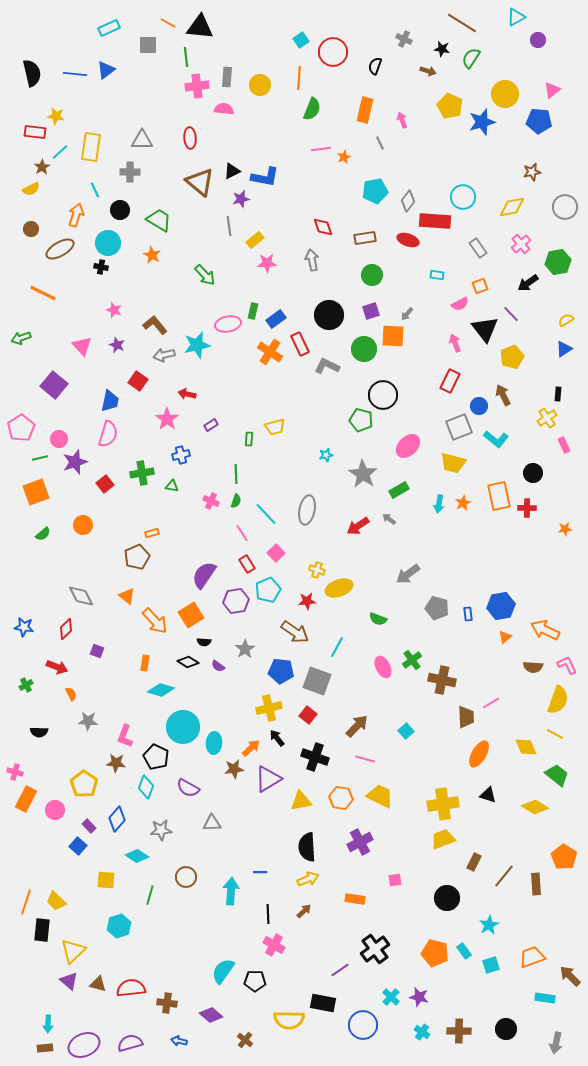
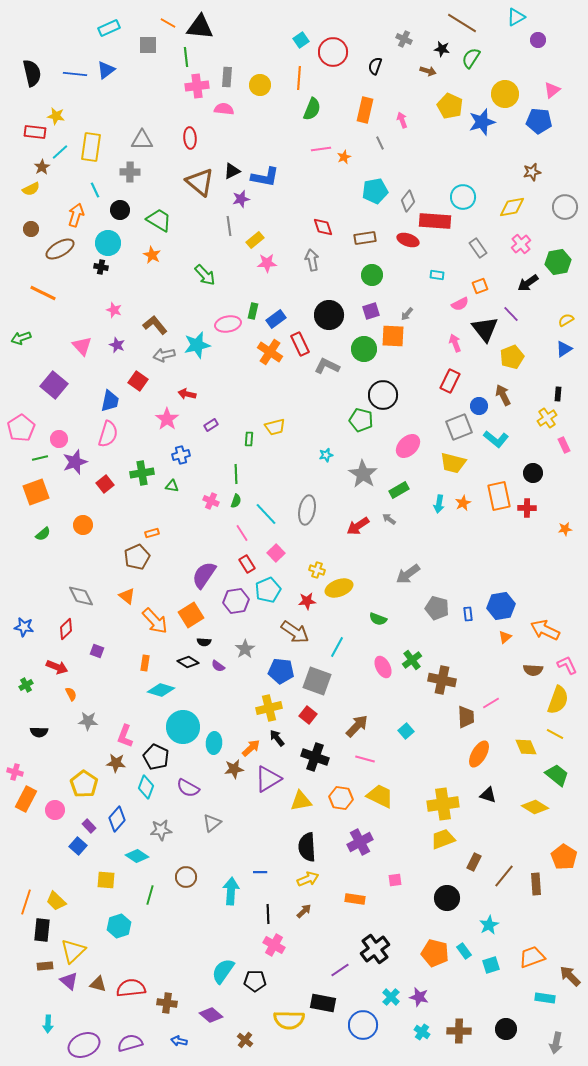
brown semicircle at (533, 667): moved 3 px down
gray triangle at (212, 823): rotated 36 degrees counterclockwise
brown rectangle at (45, 1048): moved 82 px up
